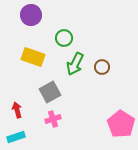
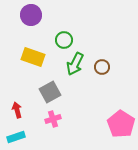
green circle: moved 2 px down
